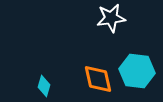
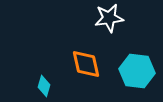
white star: moved 2 px left
orange diamond: moved 12 px left, 15 px up
